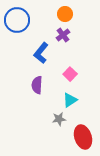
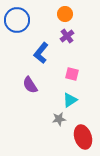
purple cross: moved 4 px right, 1 px down
pink square: moved 2 px right; rotated 32 degrees counterclockwise
purple semicircle: moved 7 px left; rotated 36 degrees counterclockwise
